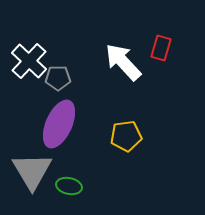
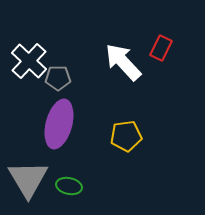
red rectangle: rotated 10 degrees clockwise
purple ellipse: rotated 9 degrees counterclockwise
gray triangle: moved 4 px left, 8 px down
